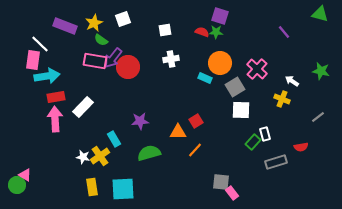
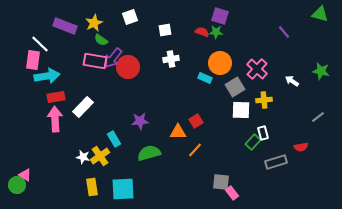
white square at (123, 19): moved 7 px right, 2 px up
yellow cross at (282, 99): moved 18 px left, 1 px down; rotated 28 degrees counterclockwise
white rectangle at (265, 134): moved 2 px left, 1 px up
